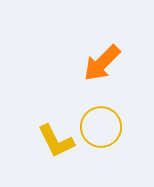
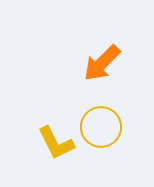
yellow L-shape: moved 2 px down
